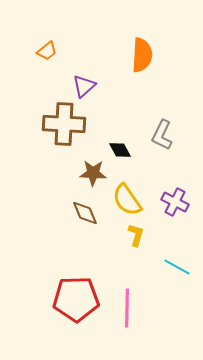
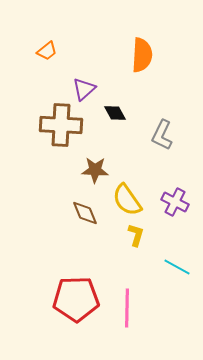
purple triangle: moved 3 px down
brown cross: moved 3 px left, 1 px down
black diamond: moved 5 px left, 37 px up
brown star: moved 2 px right, 3 px up
